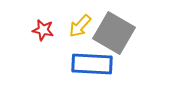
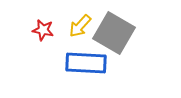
blue rectangle: moved 6 px left, 1 px up
